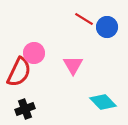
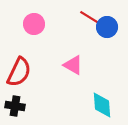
red line: moved 5 px right, 2 px up
pink circle: moved 29 px up
pink triangle: rotated 30 degrees counterclockwise
cyan diamond: moved 1 px left, 3 px down; rotated 40 degrees clockwise
black cross: moved 10 px left, 3 px up; rotated 30 degrees clockwise
